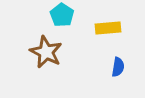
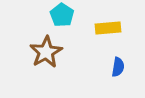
brown star: rotated 16 degrees clockwise
